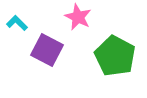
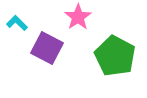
pink star: rotated 12 degrees clockwise
purple square: moved 2 px up
